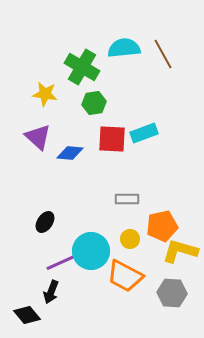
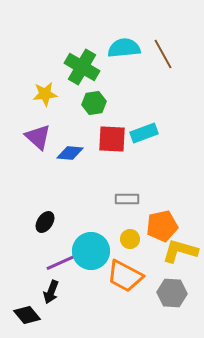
yellow star: rotated 15 degrees counterclockwise
